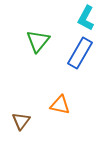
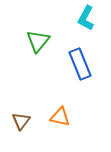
blue rectangle: moved 11 px down; rotated 52 degrees counterclockwise
orange triangle: moved 12 px down
